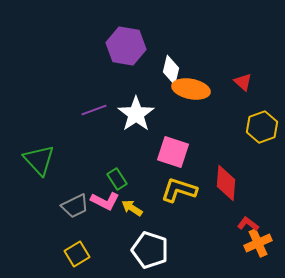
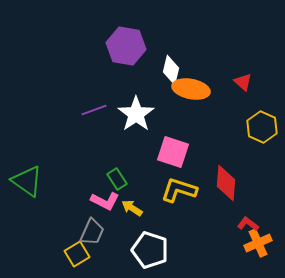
yellow hexagon: rotated 16 degrees counterclockwise
green triangle: moved 12 px left, 21 px down; rotated 12 degrees counterclockwise
gray trapezoid: moved 17 px right, 26 px down; rotated 40 degrees counterclockwise
